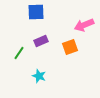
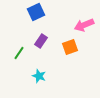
blue square: rotated 24 degrees counterclockwise
purple rectangle: rotated 32 degrees counterclockwise
